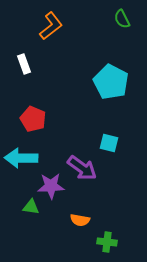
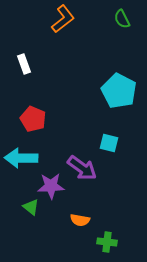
orange L-shape: moved 12 px right, 7 px up
cyan pentagon: moved 8 px right, 9 px down
green triangle: rotated 30 degrees clockwise
